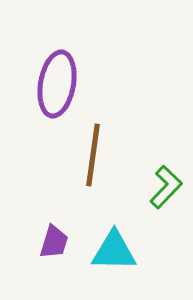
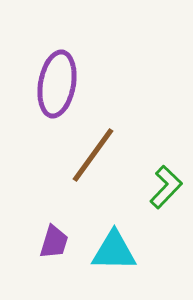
brown line: rotated 28 degrees clockwise
